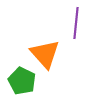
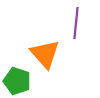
green pentagon: moved 5 px left; rotated 8 degrees counterclockwise
